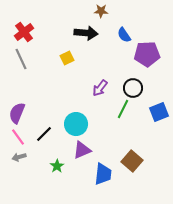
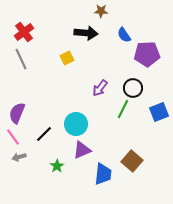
pink line: moved 5 px left
